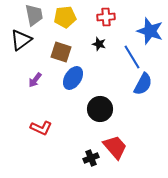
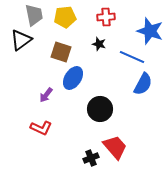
blue line: rotated 35 degrees counterclockwise
purple arrow: moved 11 px right, 15 px down
